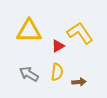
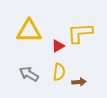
yellow L-shape: rotated 60 degrees counterclockwise
yellow semicircle: moved 2 px right
